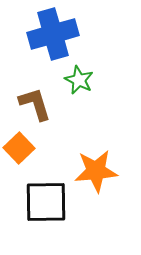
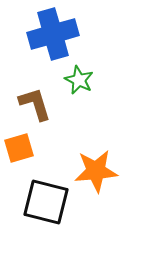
orange square: rotated 28 degrees clockwise
black square: rotated 15 degrees clockwise
